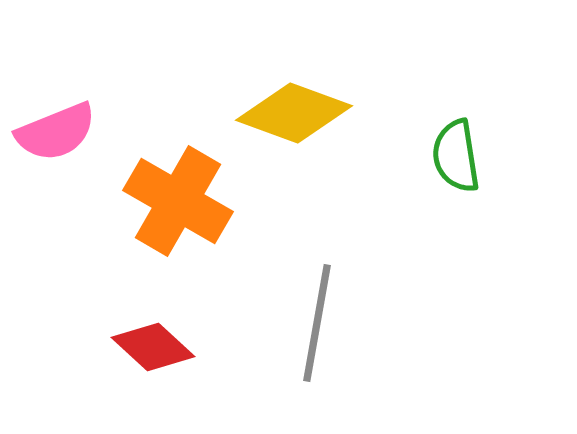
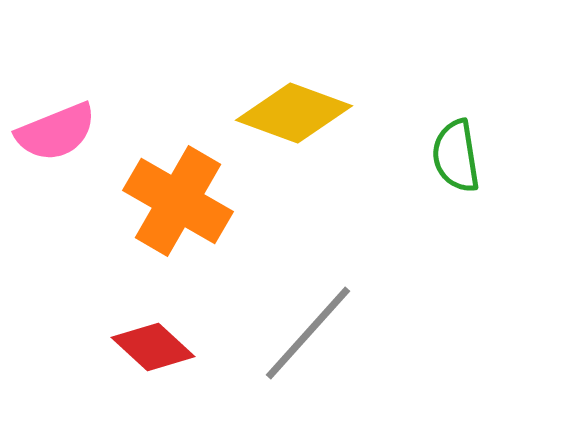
gray line: moved 9 px left, 10 px down; rotated 32 degrees clockwise
